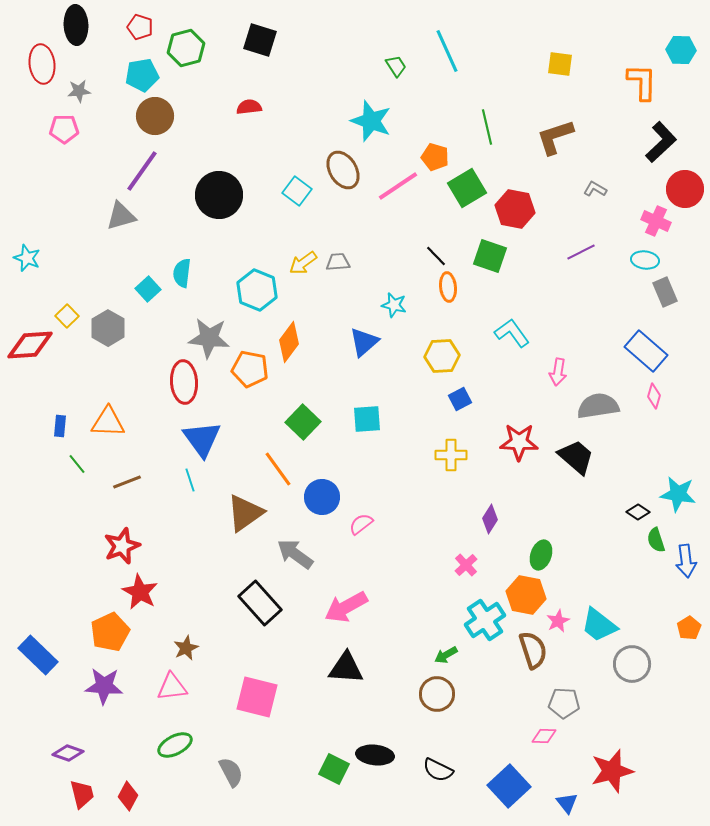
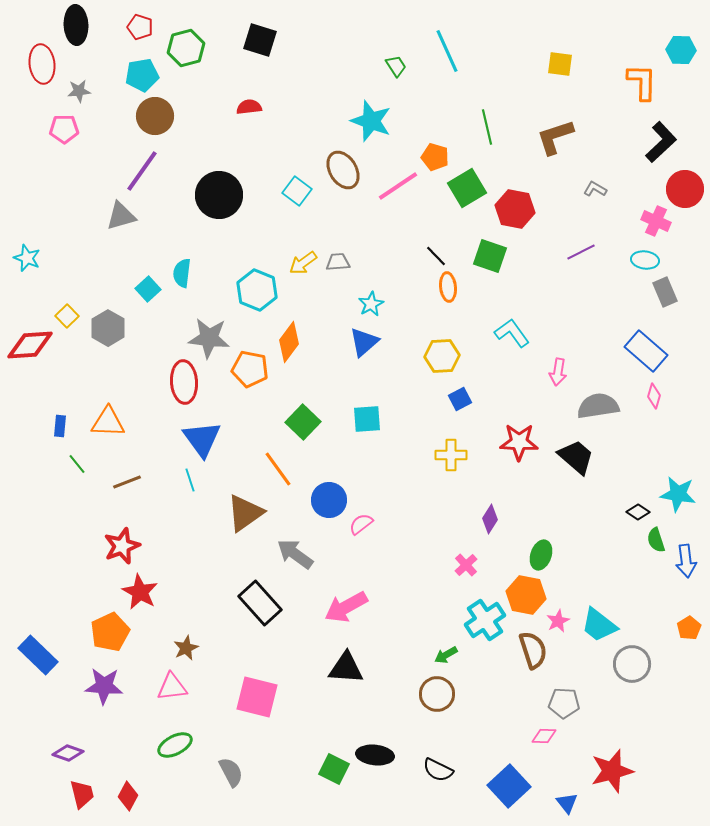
cyan star at (394, 305): moved 23 px left, 1 px up; rotated 30 degrees clockwise
blue circle at (322, 497): moved 7 px right, 3 px down
